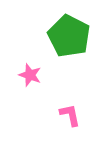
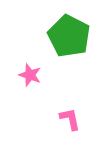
pink L-shape: moved 4 px down
